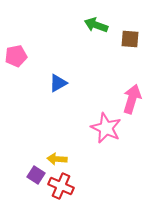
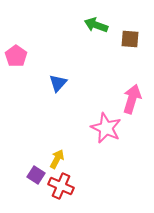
pink pentagon: rotated 25 degrees counterclockwise
blue triangle: rotated 18 degrees counterclockwise
yellow arrow: rotated 114 degrees clockwise
